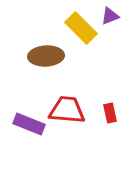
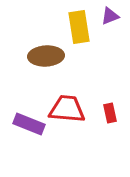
yellow rectangle: moved 2 px left, 1 px up; rotated 36 degrees clockwise
red trapezoid: moved 1 px up
